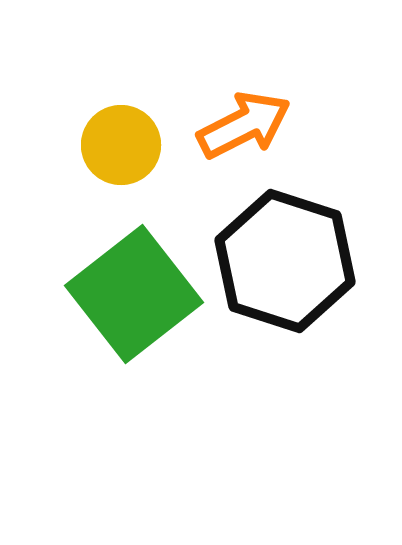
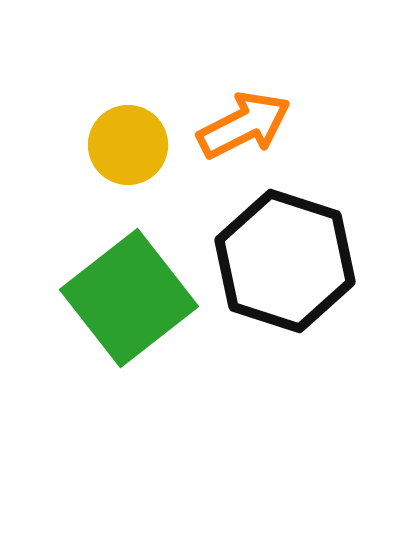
yellow circle: moved 7 px right
green square: moved 5 px left, 4 px down
